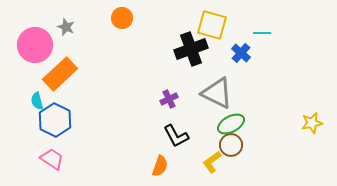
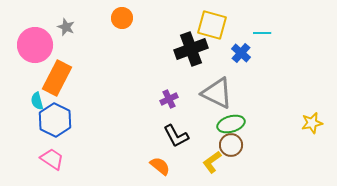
orange rectangle: moved 3 px left, 4 px down; rotated 20 degrees counterclockwise
green ellipse: rotated 12 degrees clockwise
orange semicircle: rotated 70 degrees counterclockwise
